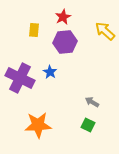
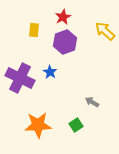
purple hexagon: rotated 15 degrees counterclockwise
green square: moved 12 px left; rotated 32 degrees clockwise
